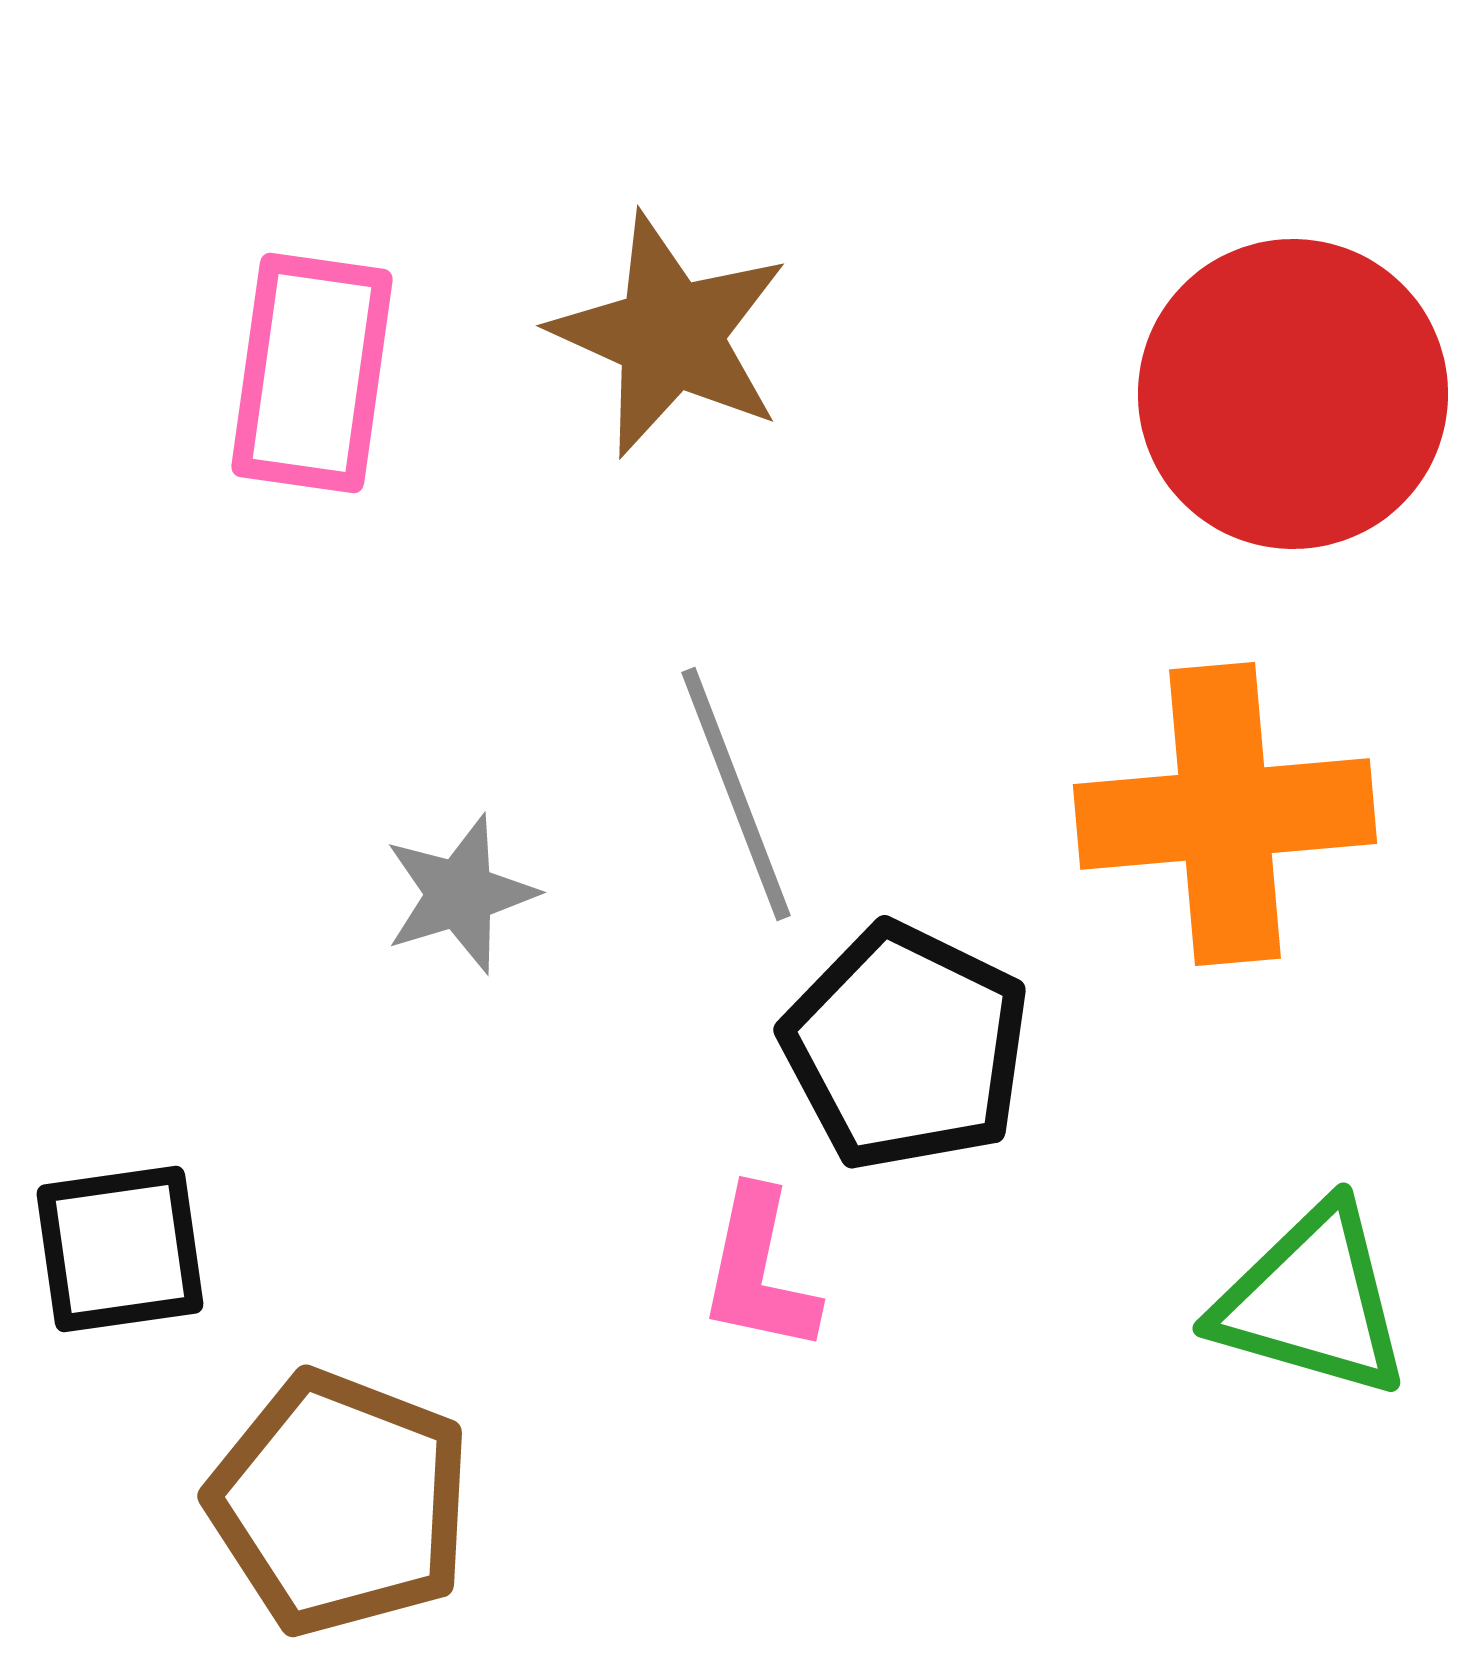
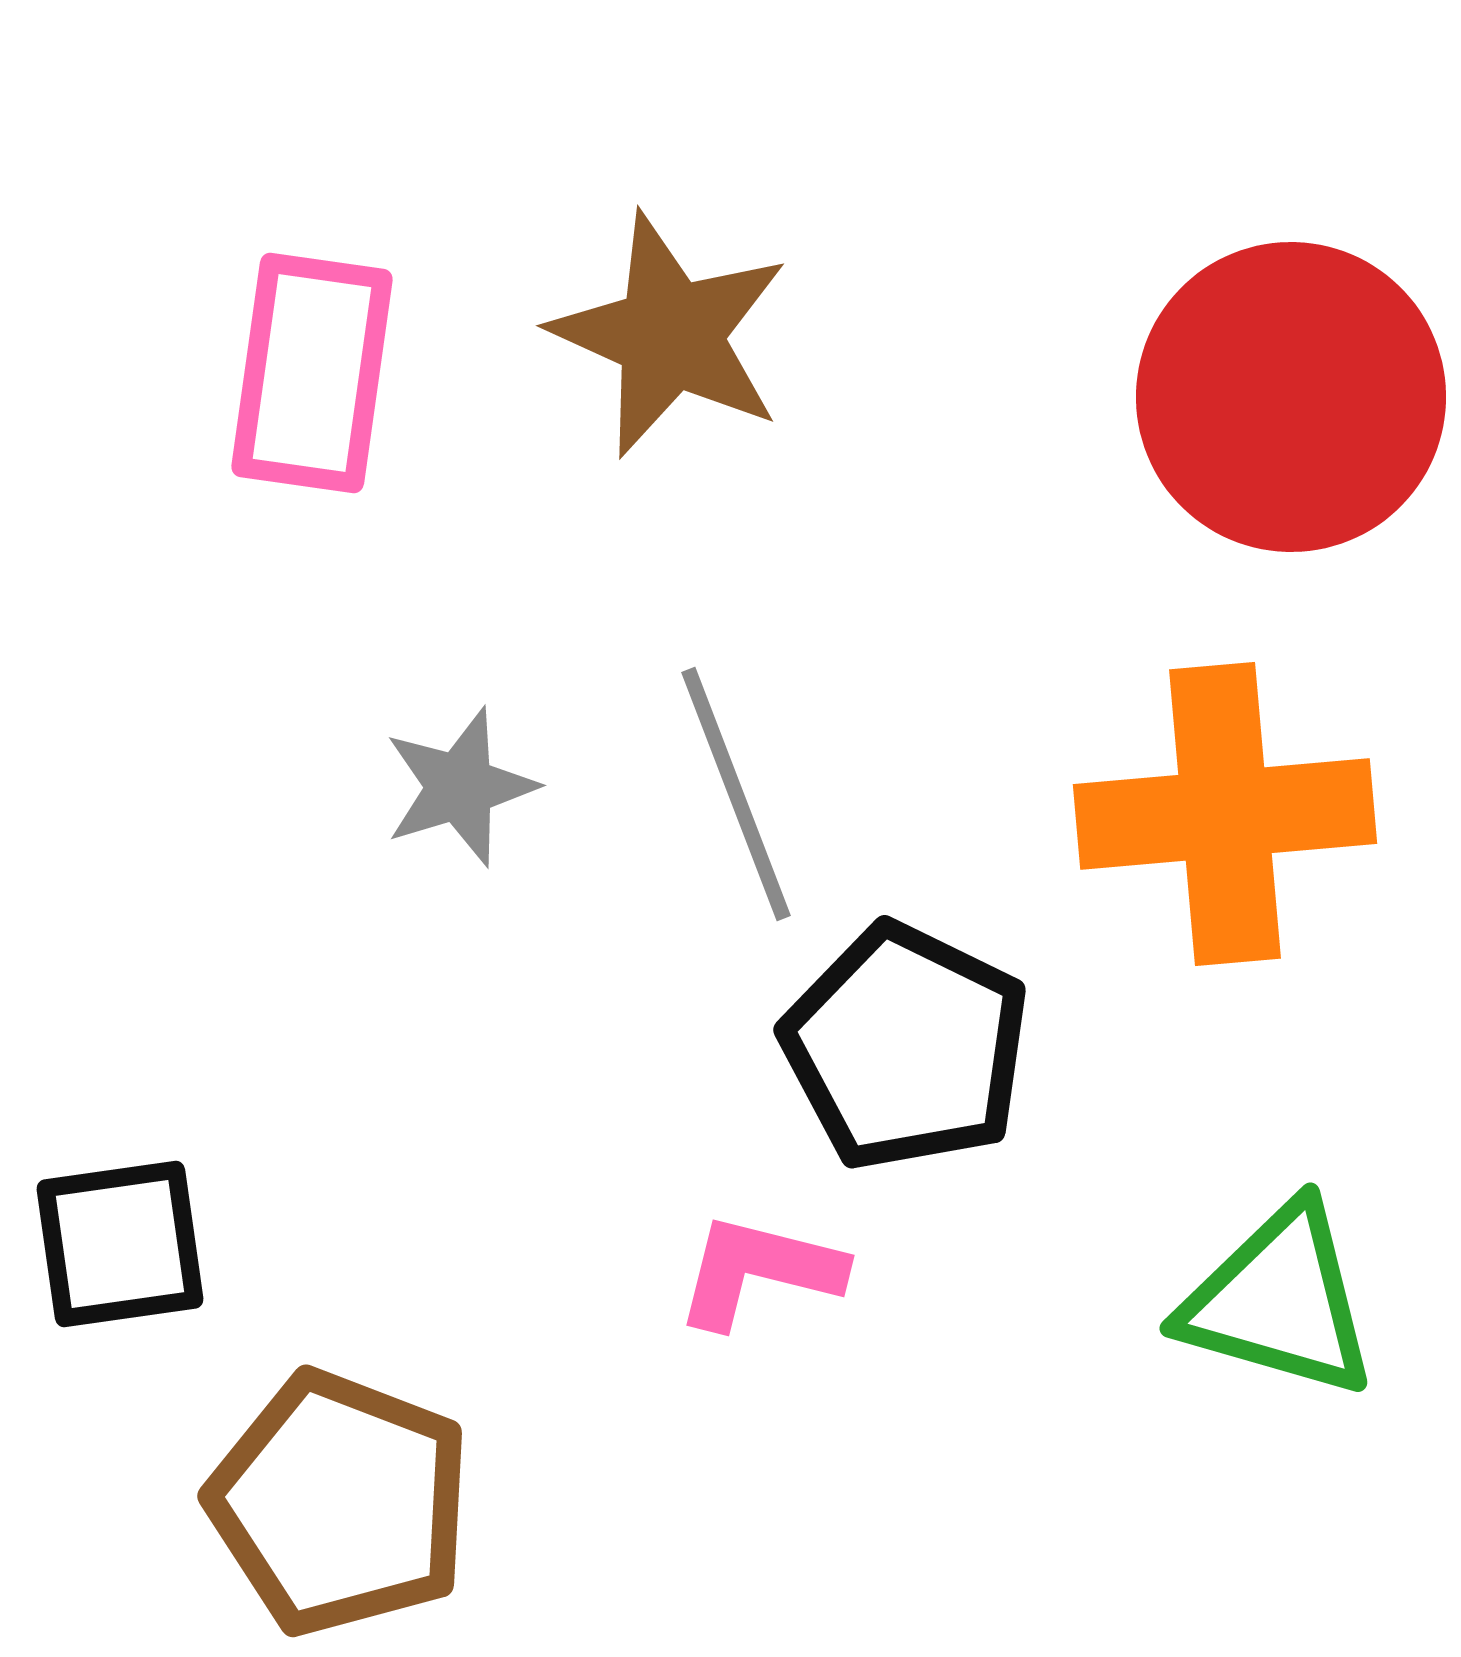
red circle: moved 2 px left, 3 px down
gray star: moved 107 px up
black square: moved 5 px up
pink L-shape: rotated 92 degrees clockwise
green triangle: moved 33 px left
